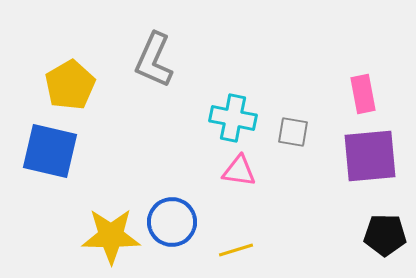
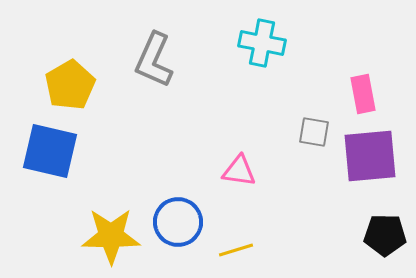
cyan cross: moved 29 px right, 75 px up
gray square: moved 21 px right
blue circle: moved 6 px right
